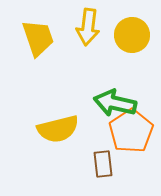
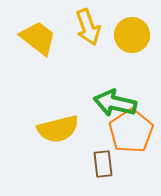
yellow arrow: rotated 27 degrees counterclockwise
yellow trapezoid: rotated 33 degrees counterclockwise
